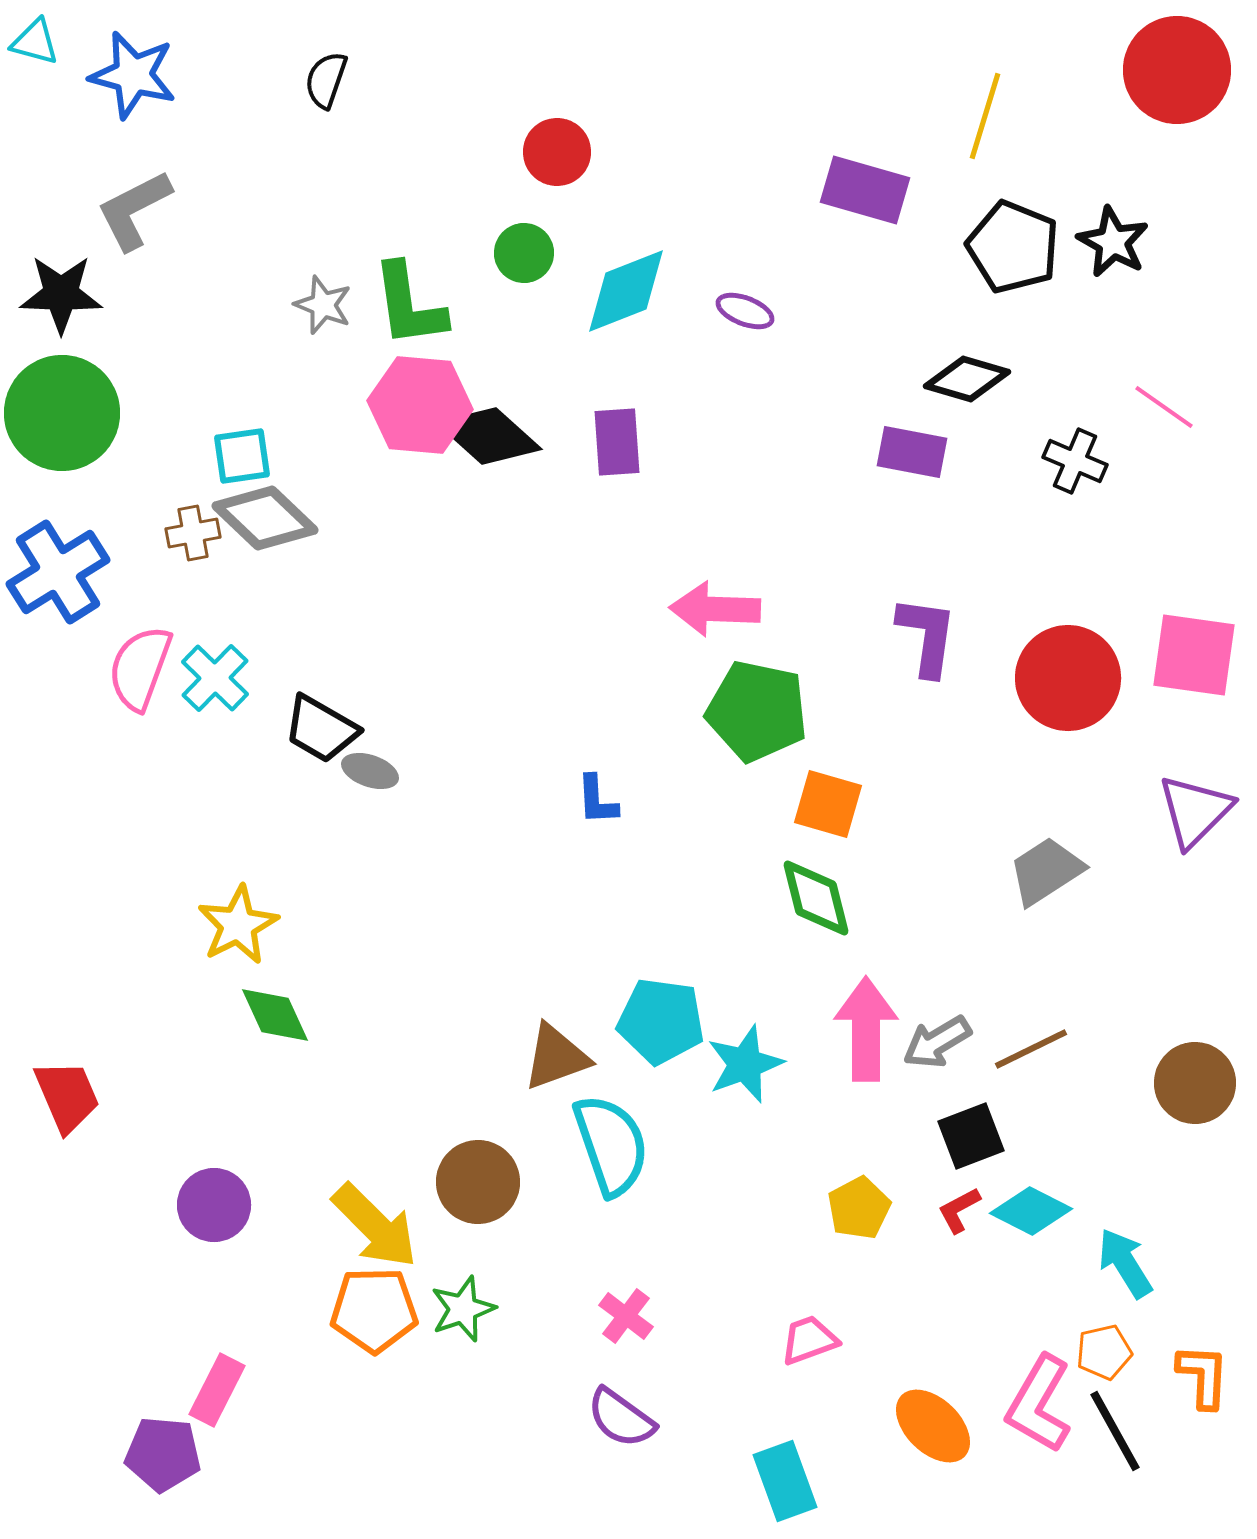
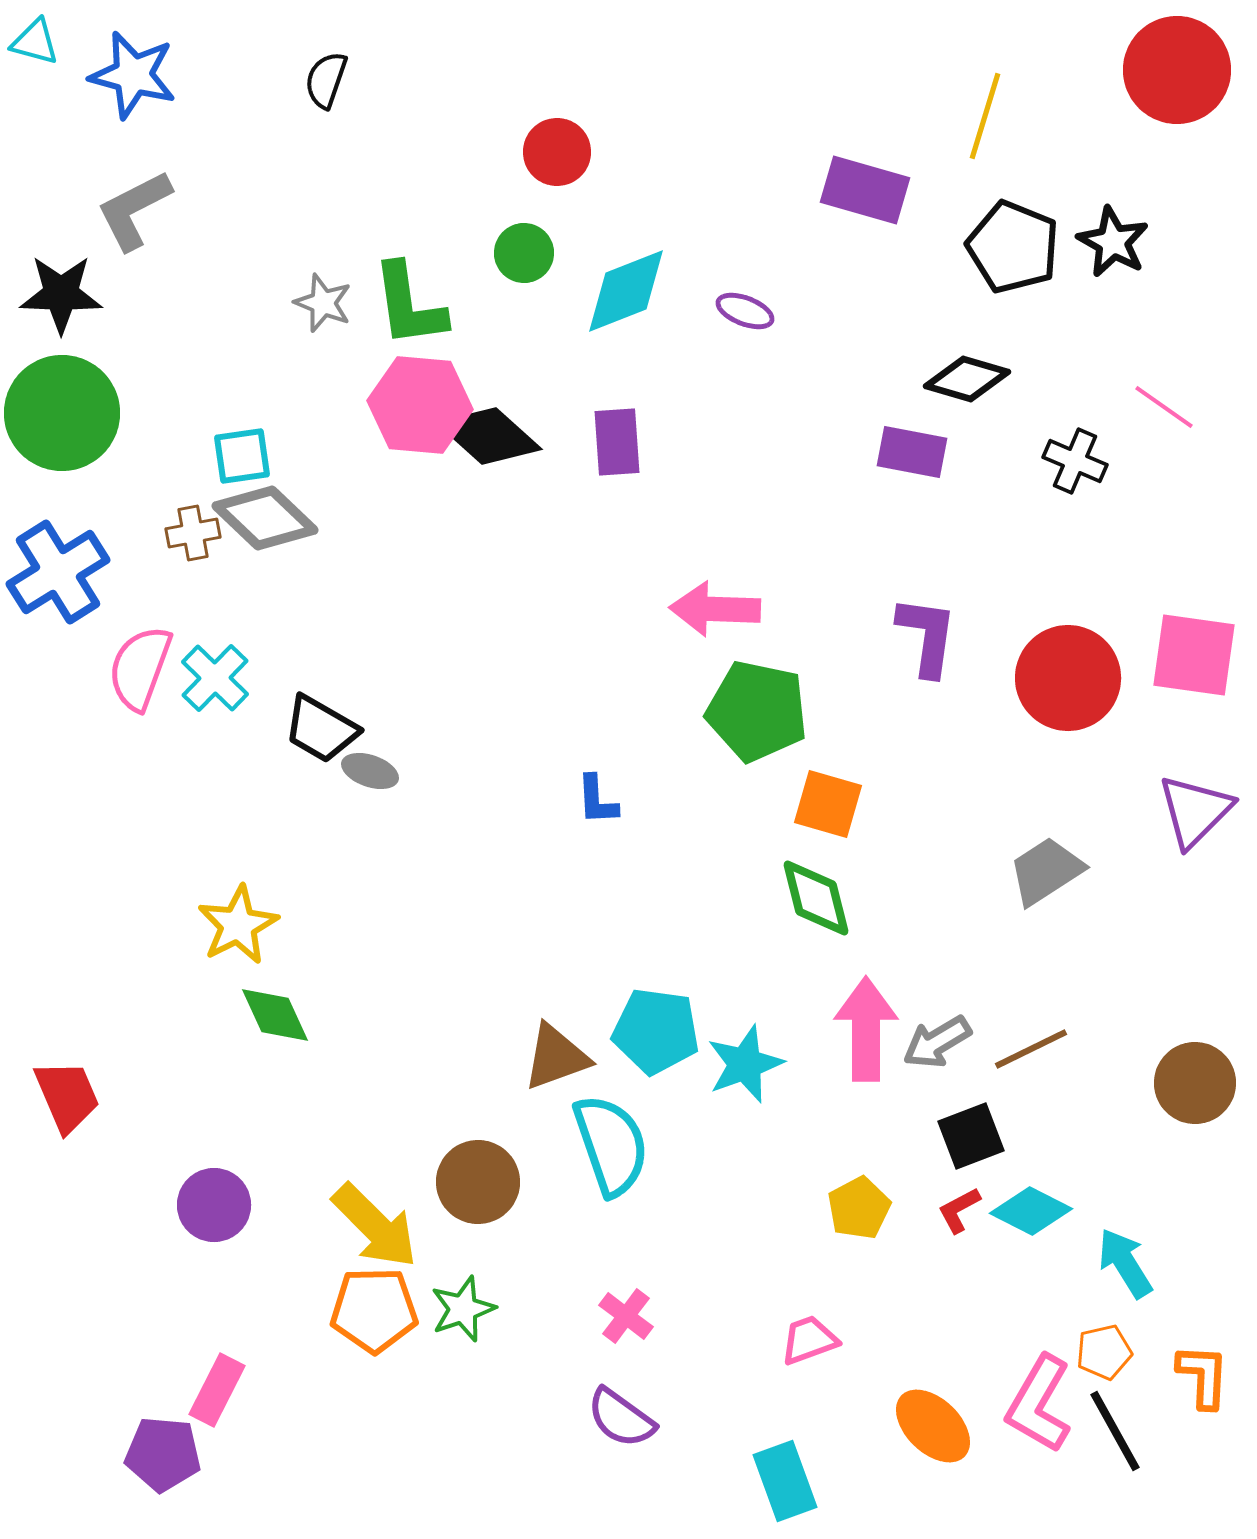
gray star at (323, 305): moved 2 px up
cyan pentagon at (661, 1021): moved 5 px left, 10 px down
